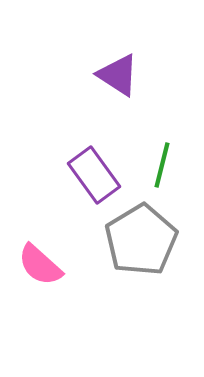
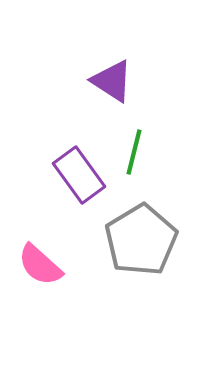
purple triangle: moved 6 px left, 6 px down
green line: moved 28 px left, 13 px up
purple rectangle: moved 15 px left
